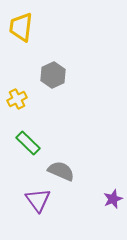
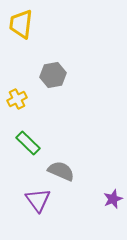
yellow trapezoid: moved 3 px up
gray hexagon: rotated 15 degrees clockwise
